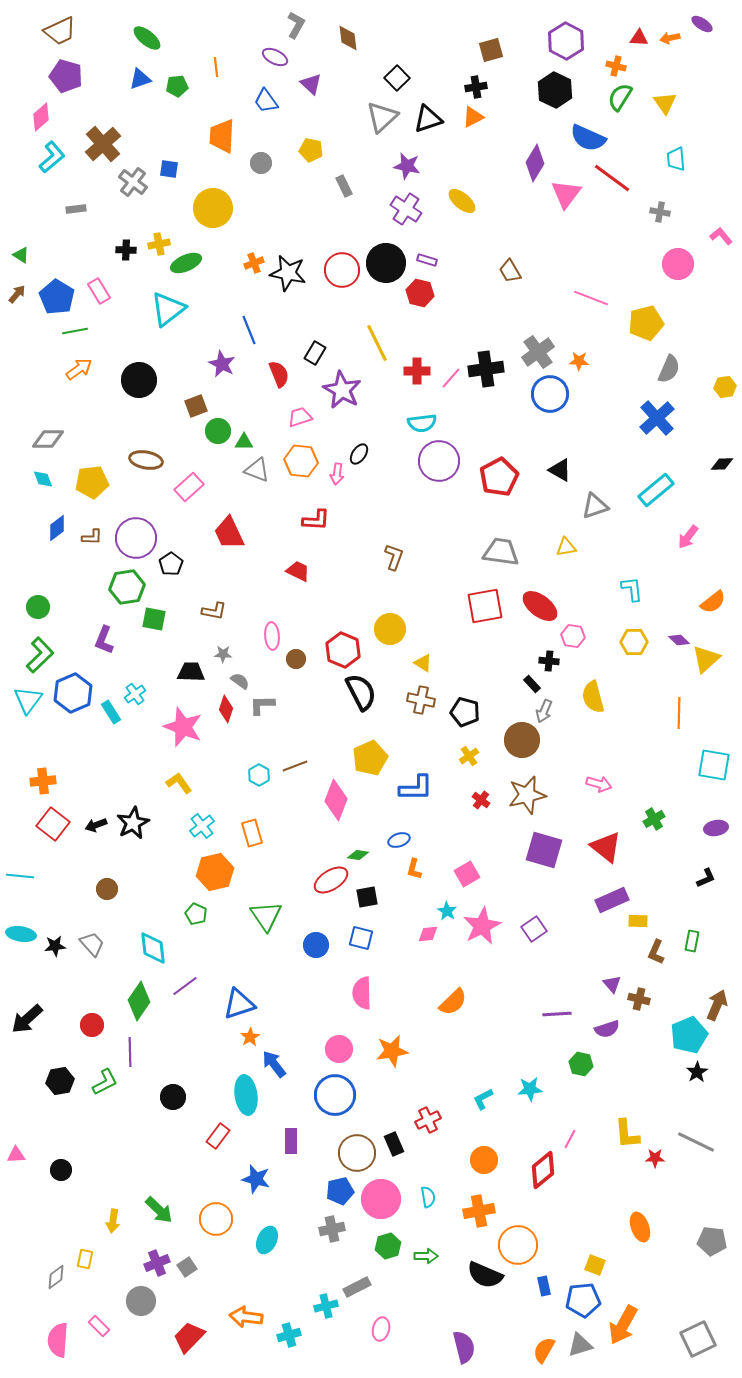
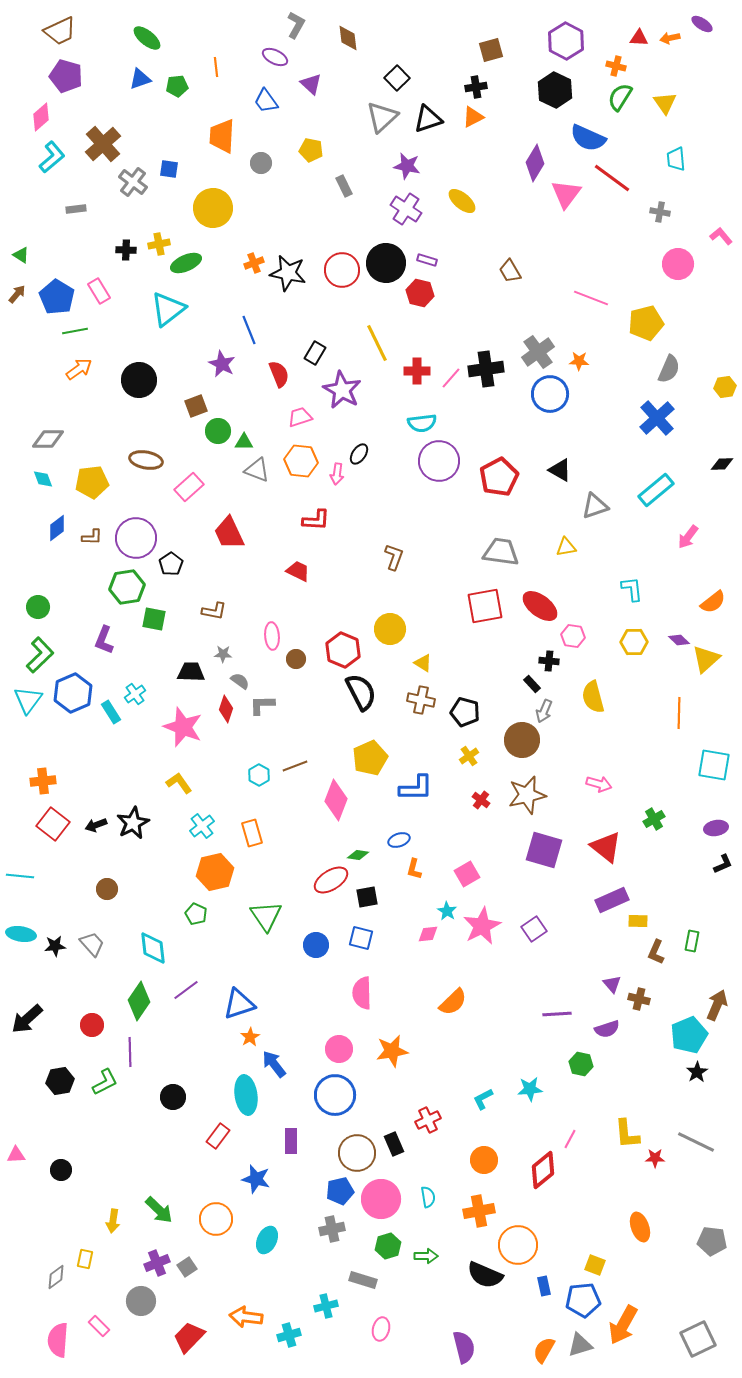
black L-shape at (706, 878): moved 17 px right, 14 px up
purple line at (185, 986): moved 1 px right, 4 px down
gray rectangle at (357, 1287): moved 6 px right, 7 px up; rotated 44 degrees clockwise
